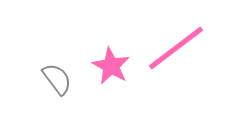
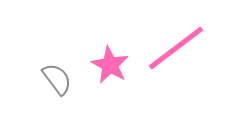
pink star: moved 1 px left, 1 px up
